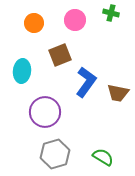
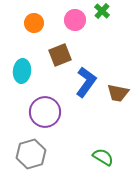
green cross: moved 9 px left, 2 px up; rotated 28 degrees clockwise
gray hexagon: moved 24 px left
